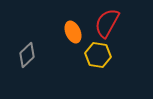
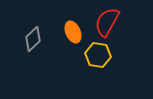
red semicircle: moved 1 px up
gray diamond: moved 6 px right, 16 px up
